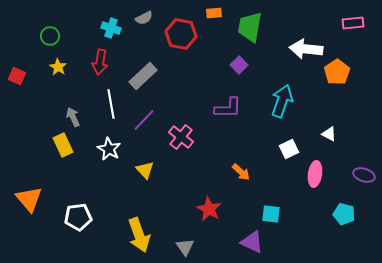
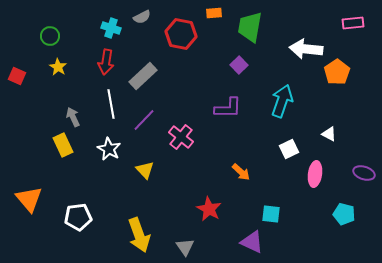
gray semicircle: moved 2 px left, 1 px up
red arrow: moved 6 px right
purple ellipse: moved 2 px up
